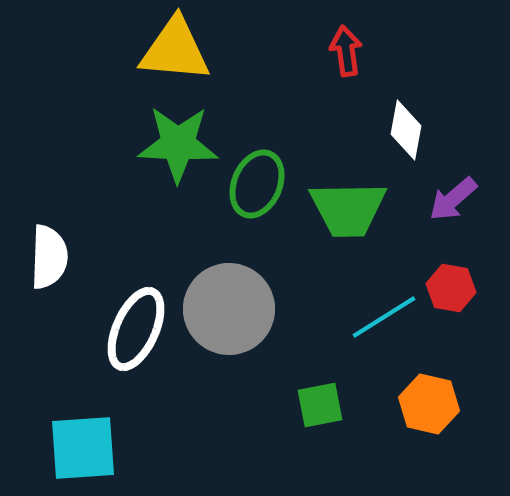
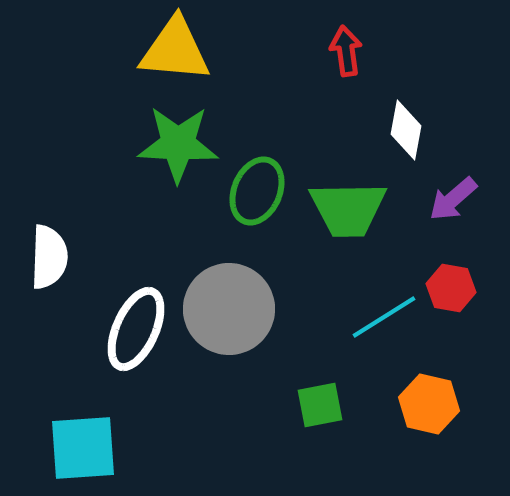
green ellipse: moved 7 px down
